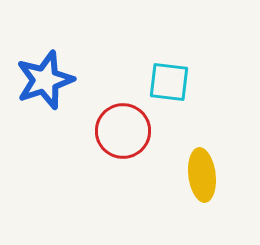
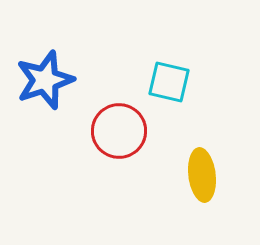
cyan square: rotated 6 degrees clockwise
red circle: moved 4 px left
